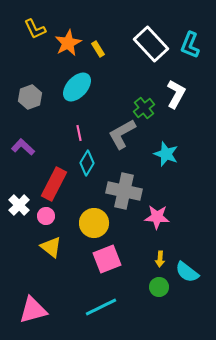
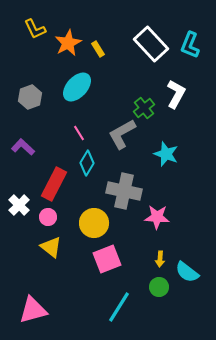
pink line: rotated 21 degrees counterclockwise
pink circle: moved 2 px right, 1 px down
cyan line: moved 18 px right; rotated 32 degrees counterclockwise
